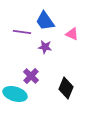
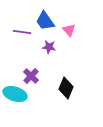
pink triangle: moved 3 px left, 4 px up; rotated 24 degrees clockwise
purple star: moved 4 px right
